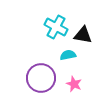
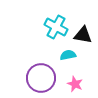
pink star: moved 1 px right
